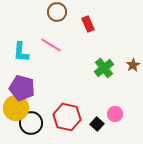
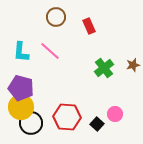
brown circle: moved 1 px left, 5 px down
red rectangle: moved 1 px right, 2 px down
pink line: moved 1 px left, 6 px down; rotated 10 degrees clockwise
brown star: rotated 16 degrees clockwise
purple pentagon: moved 1 px left
yellow circle: moved 5 px right, 1 px up
red hexagon: rotated 8 degrees counterclockwise
